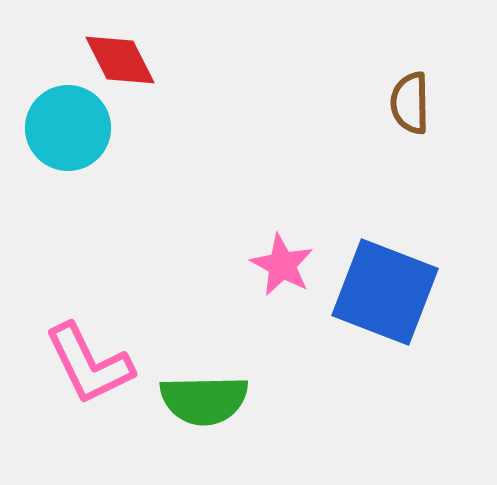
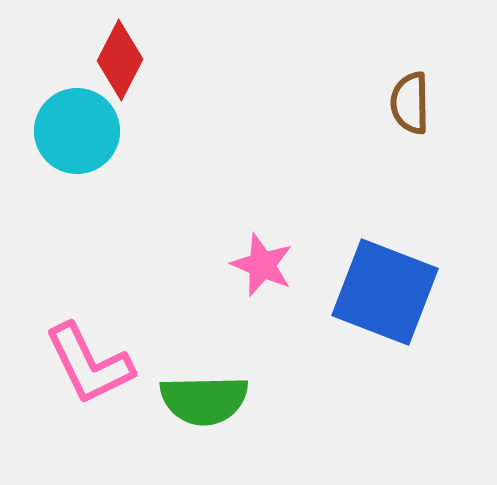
red diamond: rotated 54 degrees clockwise
cyan circle: moved 9 px right, 3 px down
pink star: moved 20 px left; rotated 6 degrees counterclockwise
